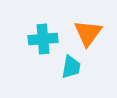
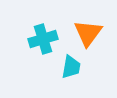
cyan cross: rotated 12 degrees counterclockwise
